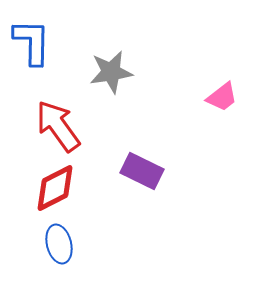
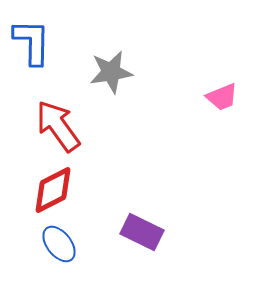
pink trapezoid: rotated 16 degrees clockwise
purple rectangle: moved 61 px down
red diamond: moved 2 px left, 2 px down
blue ellipse: rotated 24 degrees counterclockwise
